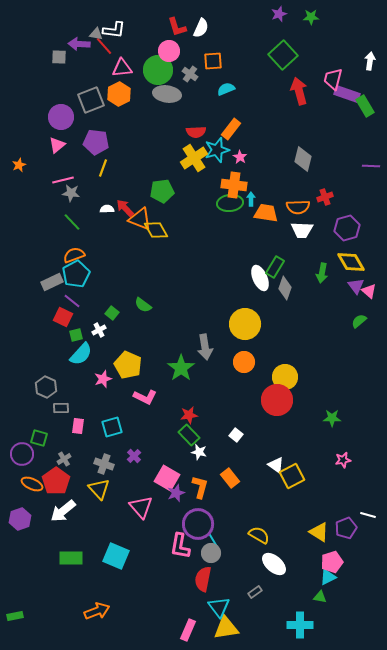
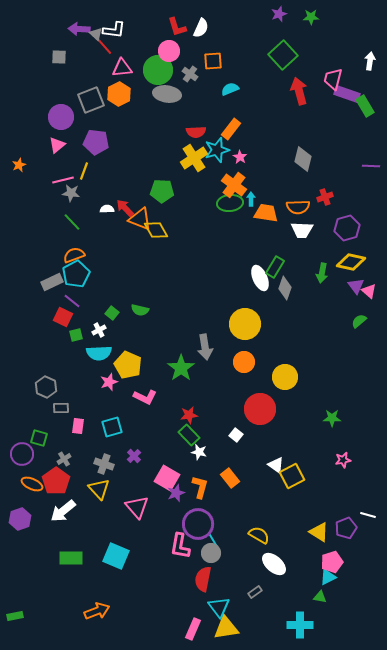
gray triangle at (96, 34): rotated 32 degrees clockwise
purple arrow at (79, 44): moved 15 px up
cyan semicircle at (226, 89): moved 4 px right
yellow line at (103, 168): moved 19 px left, 3 px down
orange cross at (234, 185): rotated 30 degrees clockwise
green pentagon at (162, 191): rotated 10 degrees clockwise
yellow diamond at (351, 262): rotated 48 degrees counterclockwise
green semicircle at (143, 305): moved 3 px left, 5 px down; rotated 24 degrees counterclockwise
cyan semicircle at (81, 354): moved 18 px right, 1 px up; rotated 45 degrees clockwise
pink star at (103, 379): moved 6 px right, 3 px down
red circle at (277, 400): moved 17 px left, 9 px down
pink triangle at (141, 507): moved 4 px left
pink rectangle at (188, 630): moved 5 px right, 1 px up
